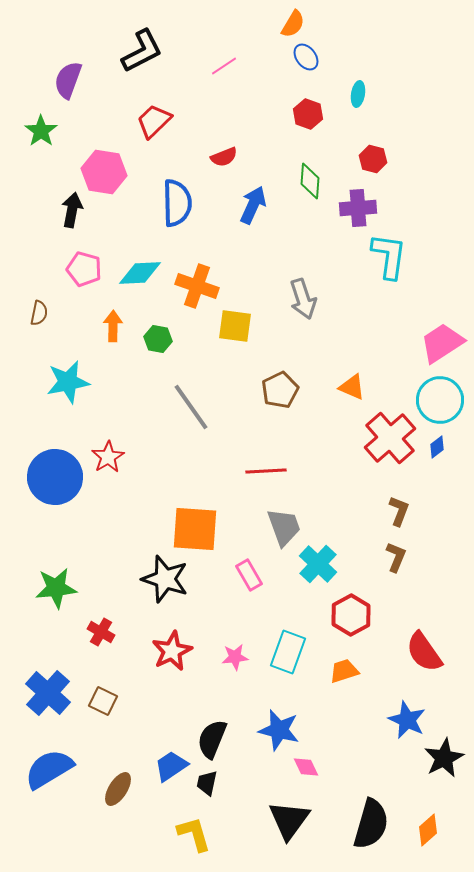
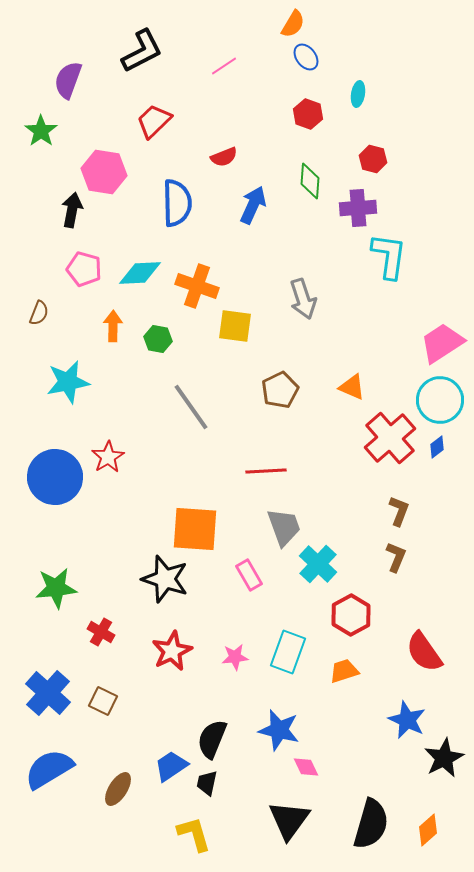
brown semicircle at (39, 313): rotated 10 degrees clockwise
